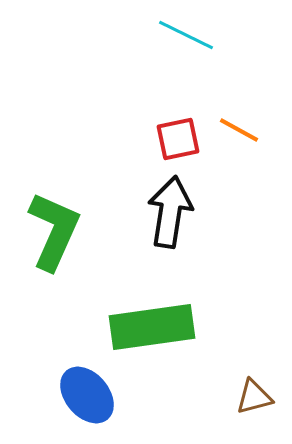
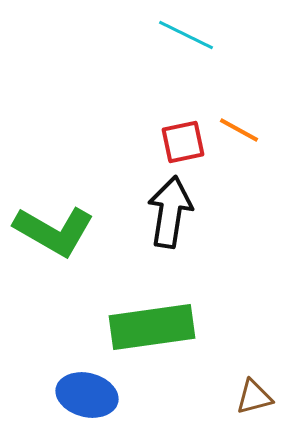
red square: moved 5 px right, 3 px down
green L-shape: rotated 96 degrees clockwise
blue ellipse: rotated 36 degrees counterclockwise
